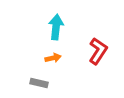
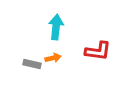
red L-shape: rotated 64 degrees clockwise
gray rectangle: moved 7 px left, 19 px up
